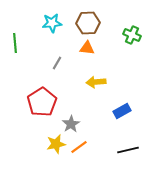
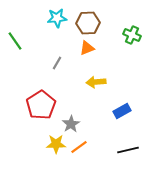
cyan star: moved 5 px right, 5 px up
green line: moved 2 px up; rotated 30 degrees counterclockwise
orange triangle: rotated 28 degrees counterclockwise
red pentagon: moved 1 px left, 3 px down
yellow star: rotated 12 degrees clockwise
